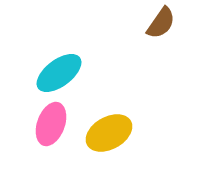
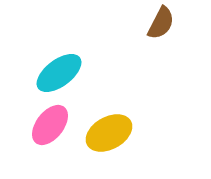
brown semicircle: rotated 8 degrees counterclockwise
pink ellipse: moved 1 px left, 1 px down; rotated 18 degrees clockwise
